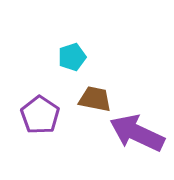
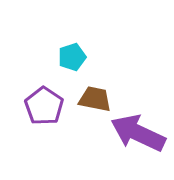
purple pentagon: moved 4 px right, 9 px up
purple arrow: moved 1 px right
